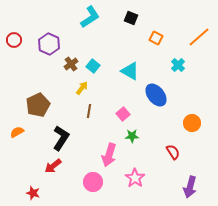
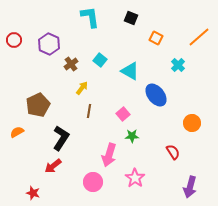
cyan L-shape: rotated 65 degrees counterclockwise
cyan square: moved 7 px right, 6 px up
